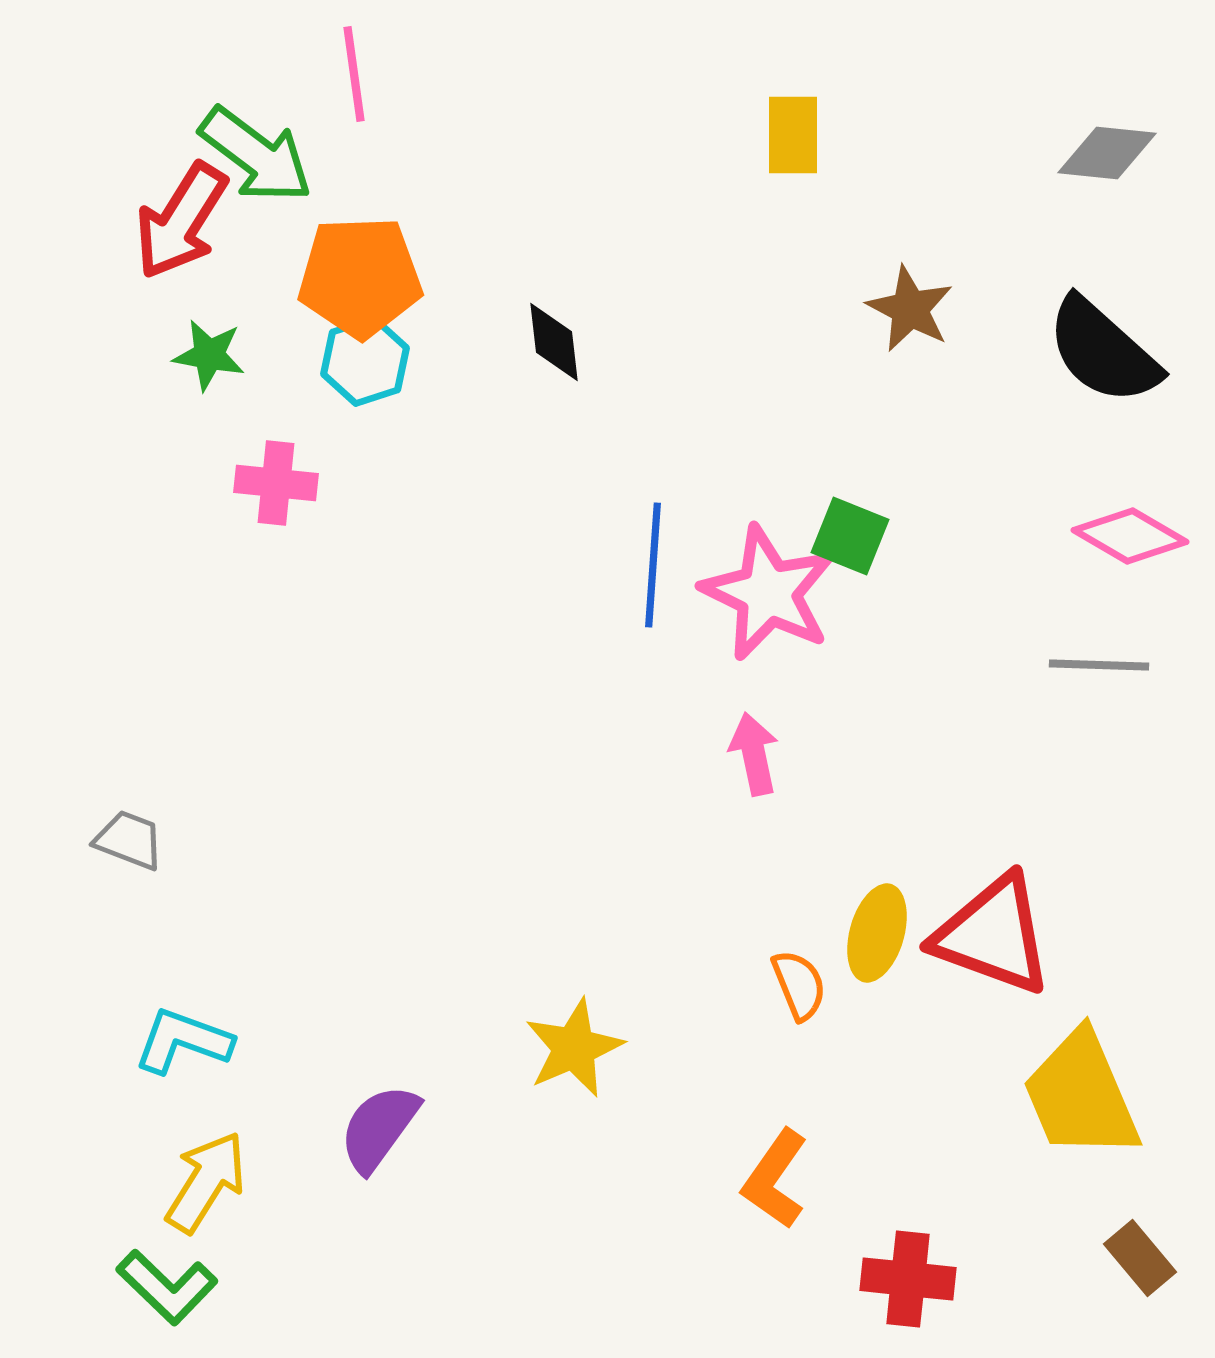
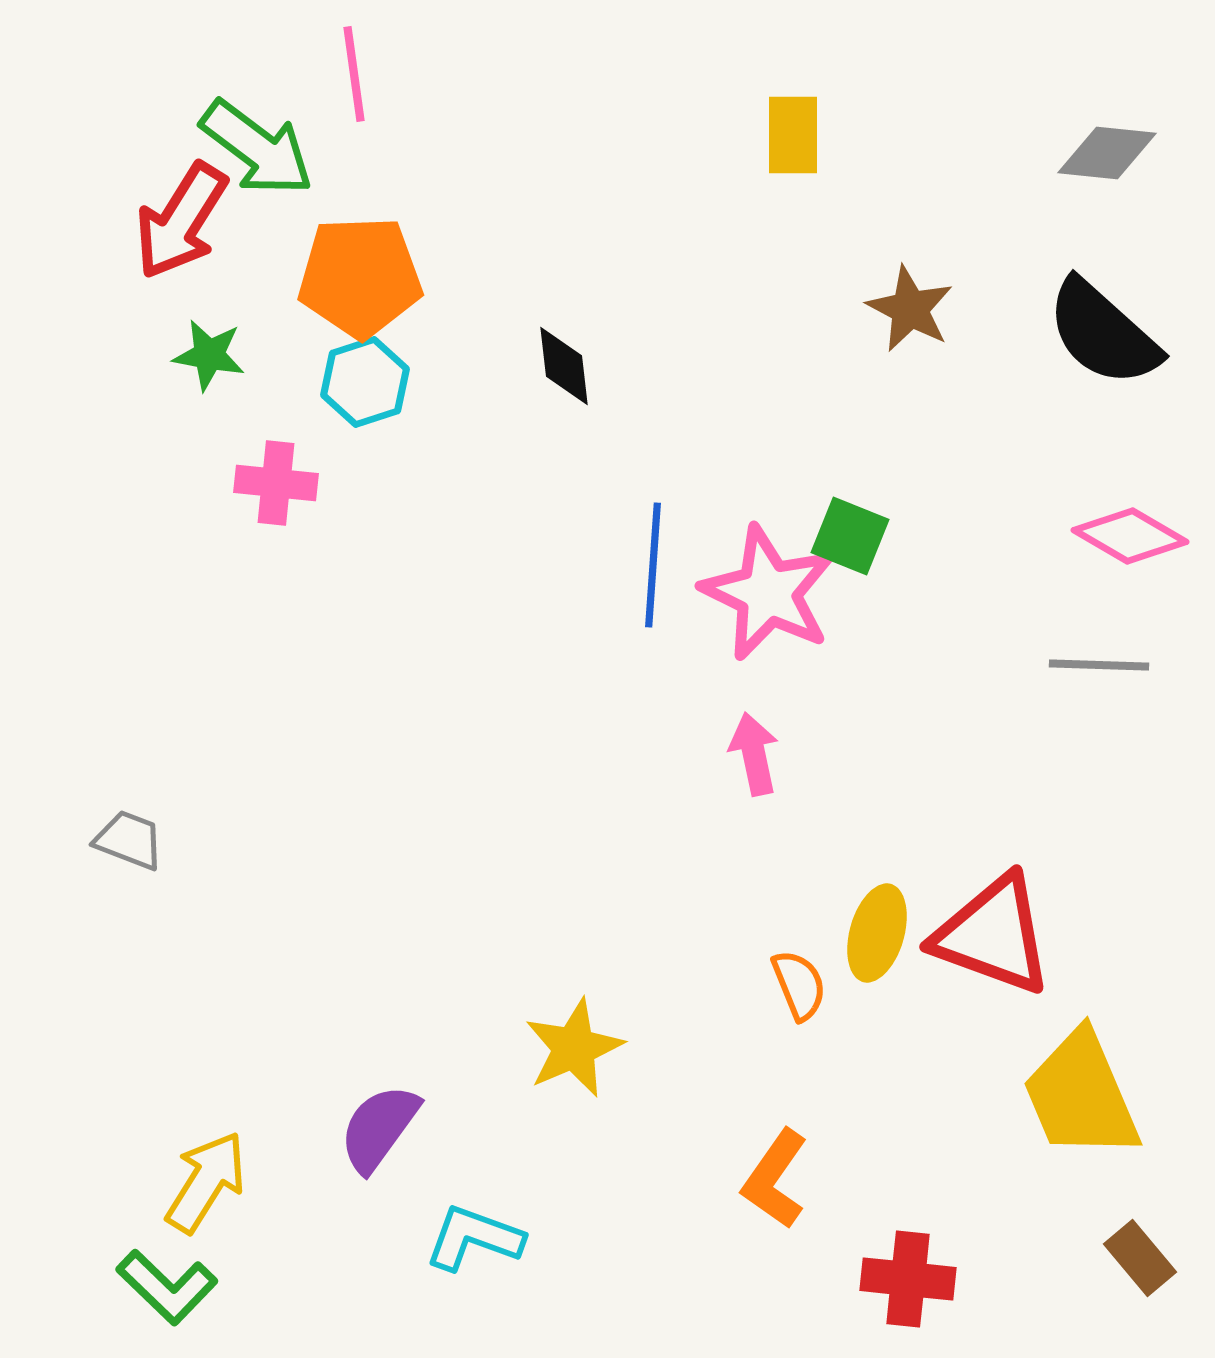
green arrow: moved 1 px right, 7 px up
black diamond: moved 10 px right, 24 px down
black semicircle: moved 18 px up
cyan hexagon: moved 21 px down
cyan L-shape: moved 291 px right, 197 px down
